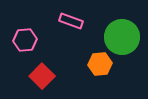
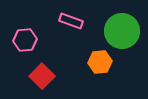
green circle: moved 6 px up
orange hexagon: moved 2 px up
